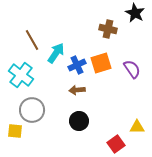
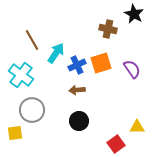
black star: moved 1 px left, 1 px down
yellow square: moved 2 px down; rotated 14 degrees counterclockwise
